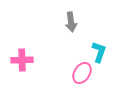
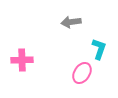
gray arrow: rotated 90 degrees clockwise
cyan L-shape: moved 3 px up
